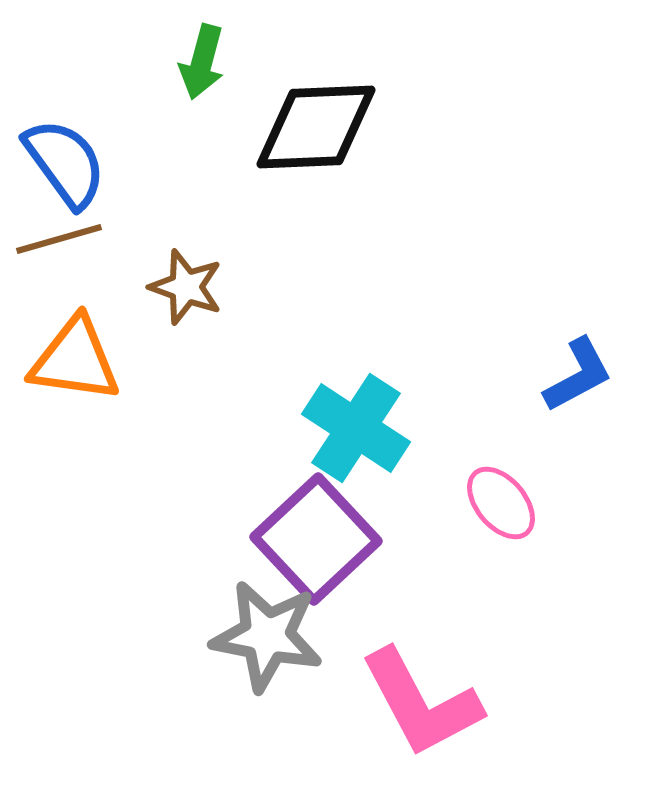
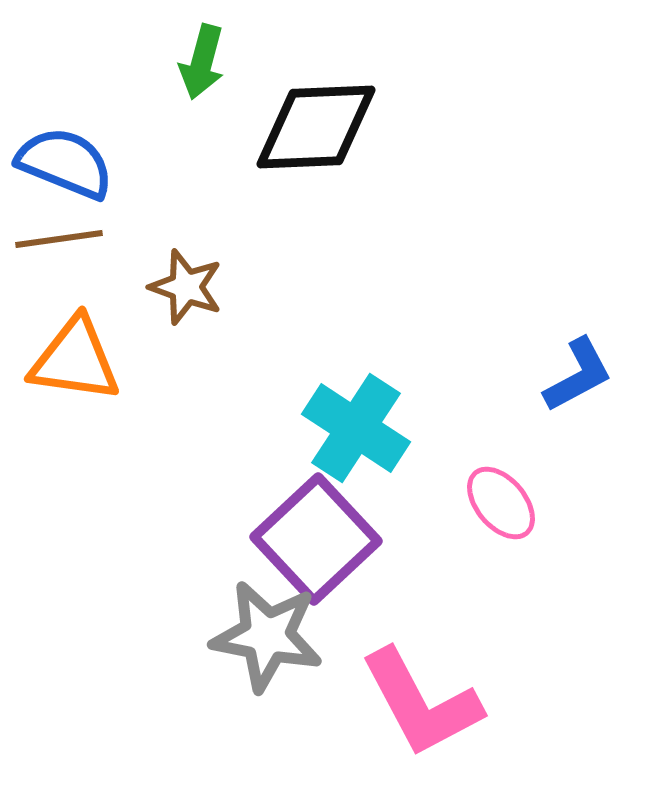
blue semicircle: rotated 32 degrees counterclockwise
brown line: rotated 8 degrees clockwise
